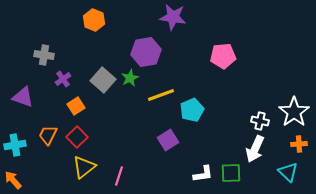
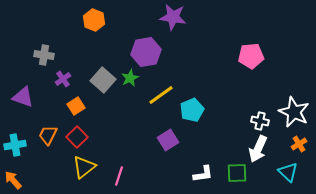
pink pentagon: moved 28 px right
yellow line: rotated 16 degrees counterclockwise
white star: rotated 12 degrees counterclockwise
orange cross: rotated 28 degrees counterclockwise
white arrow: moved 3 px right
green square: moved 6 px right
